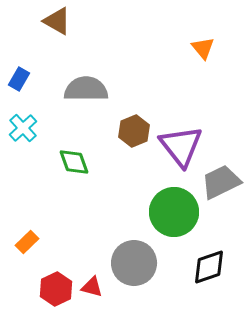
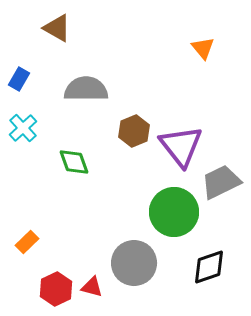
brown triangle: moved 7 px down
